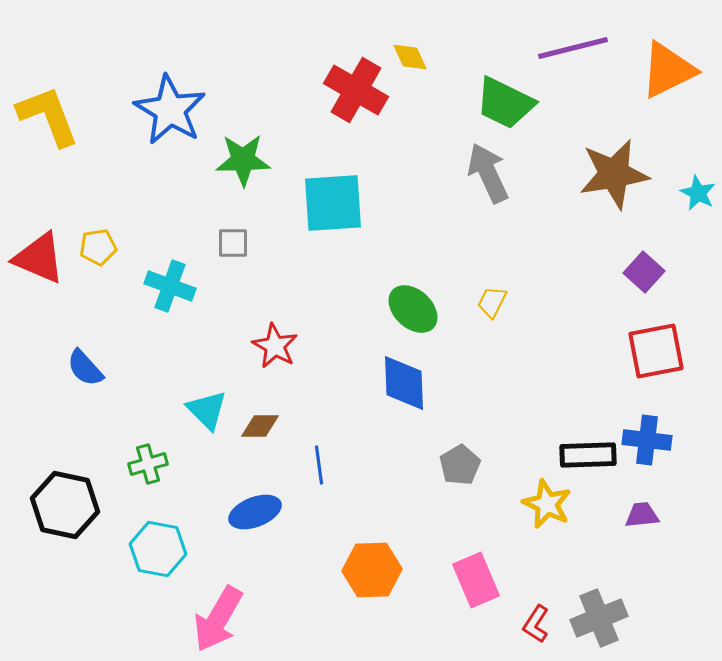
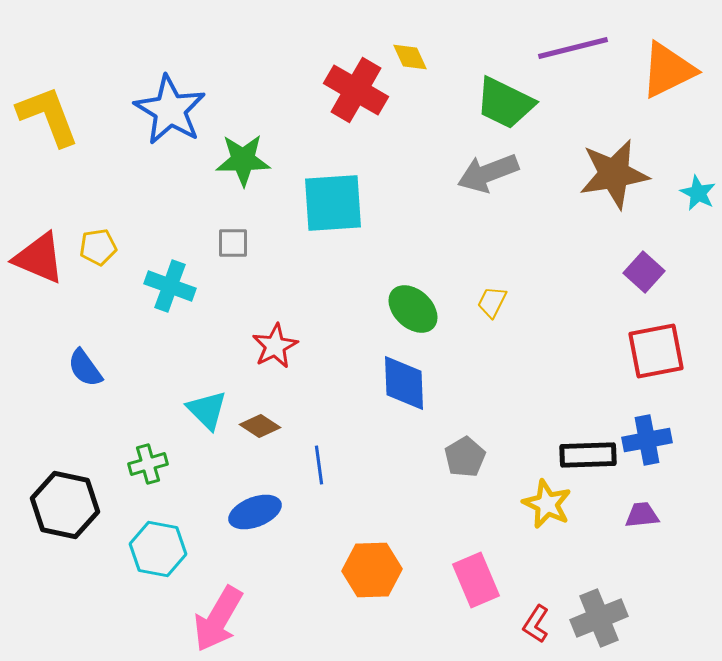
gray arrow: rotated 86 degrees counterclockwise
red star: rotated 15 degrees clockwise
blue semicircle: rotated 6 degrees clockwise
brown diamond: rotated 33 degrees clockwise
blue cross: rotated 18 degrees counterclockwise
gray pentagon: moved 5 px right, 8 px up
